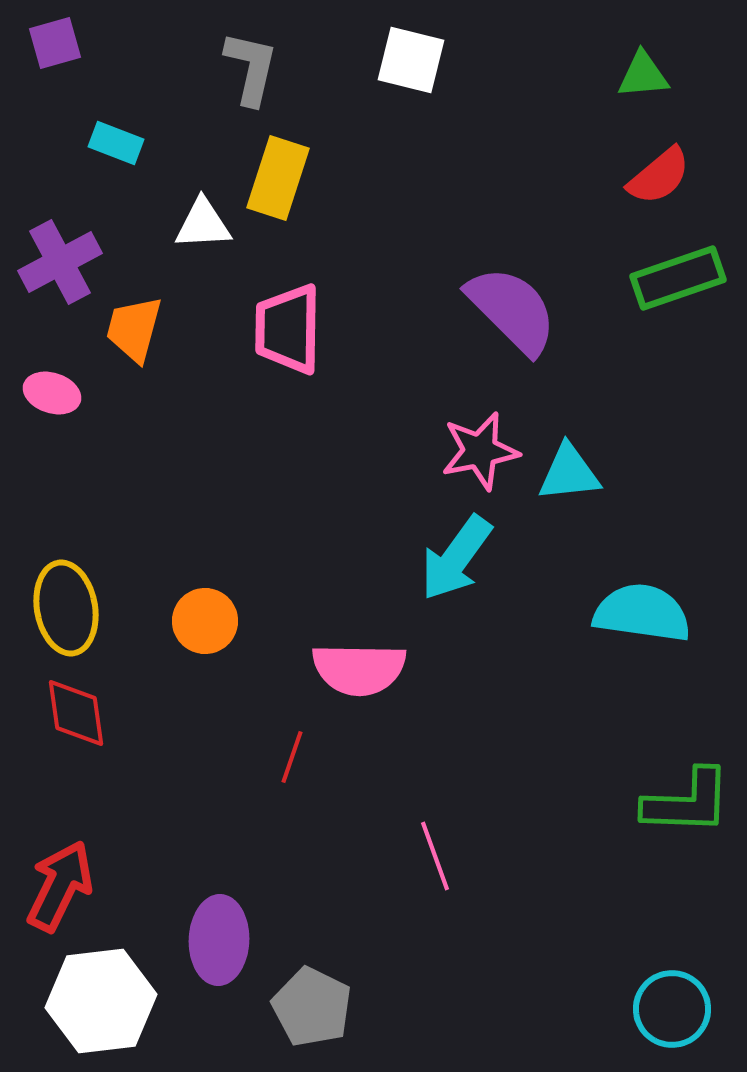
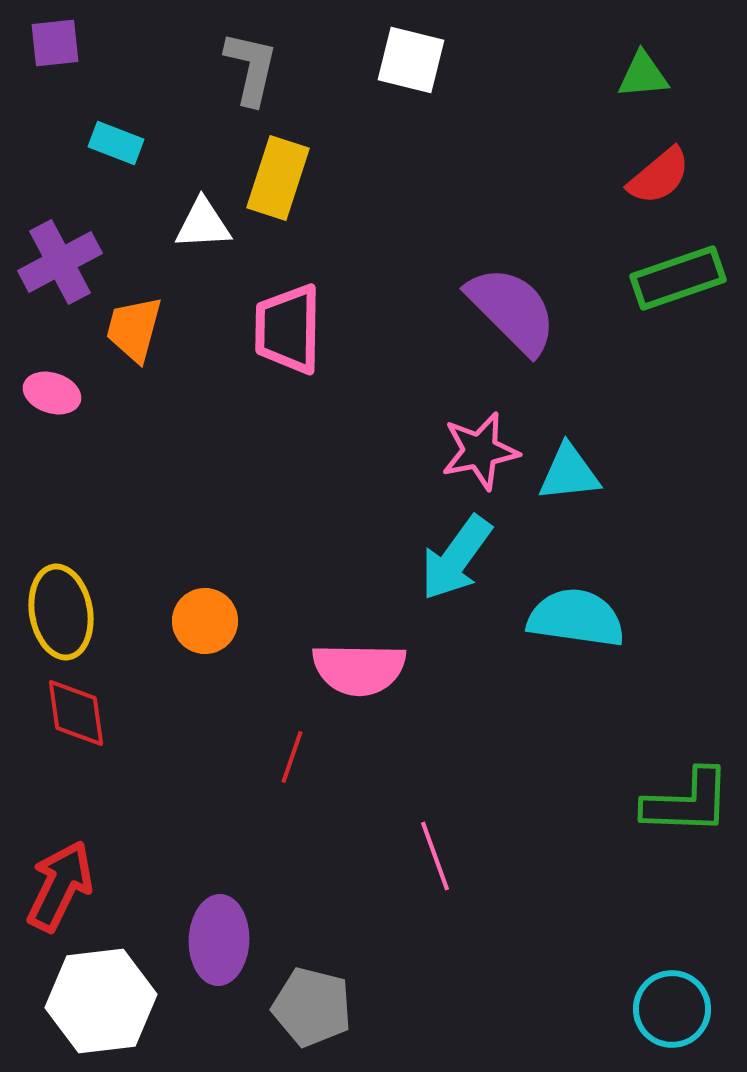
purple square: rotated 10 degrees clockwise
yellow ellipse: moved 5 px left, 4 px down
cyan semicircle: moved 66 px left, 5 px down
gray pentagon: rotated 12 degrees counterclockwise
